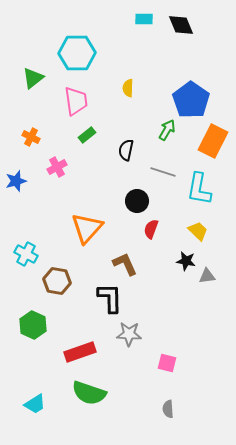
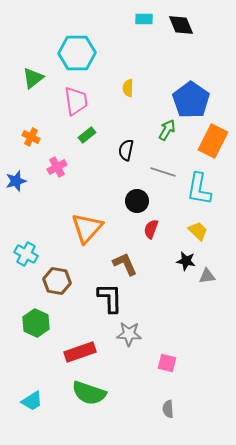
green hexagon: moved 3 px right, 2 px up
cyan trapezoid: moved 3 px left, 3 px up
